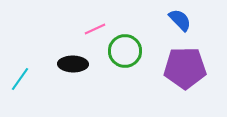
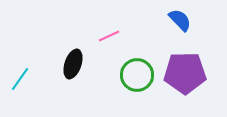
pink line: moved 14 px right, 7 px down
green circle: moved 12 px right, 24 px down
black ellipse: rotated 72 degrees counterclockwise
purple pentagon: moved 5 px down
